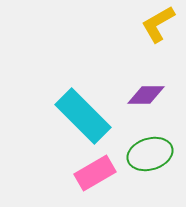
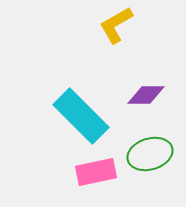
yellow L-shape: moved 42 px left, 1 px down
cyan rectangle: moved 2 px left
pink rectangle: moved 1 px right, 1 px up; rotated 18 degrees clockwise
